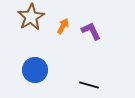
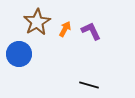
brown star: moved 6 px right, 5 px down
orange arrow: moved 2 px right, 3 px down
blue circle: moved 16 px left, 16 px up
